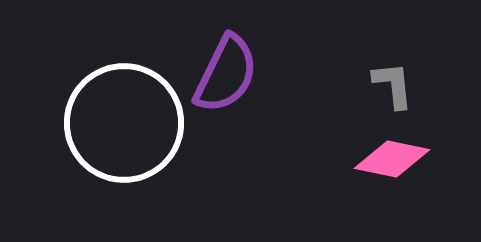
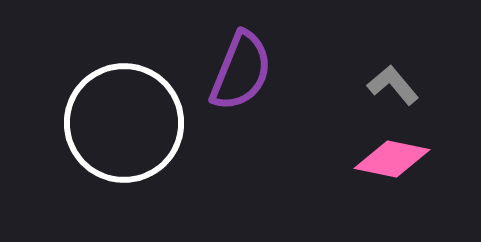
purple semicircle: moved 15 px right, 3 px up; rotated 4 degrees counterclockwise
gray L-shape: rotated 34 degrees counterclockwise
